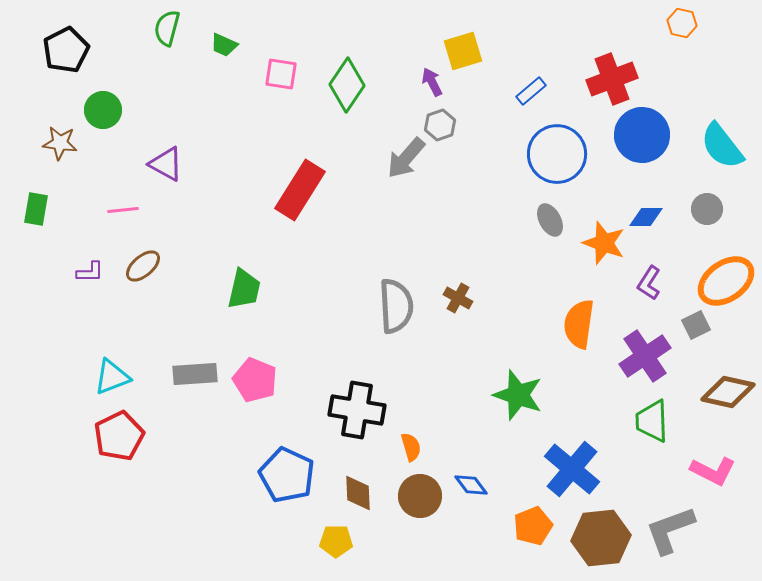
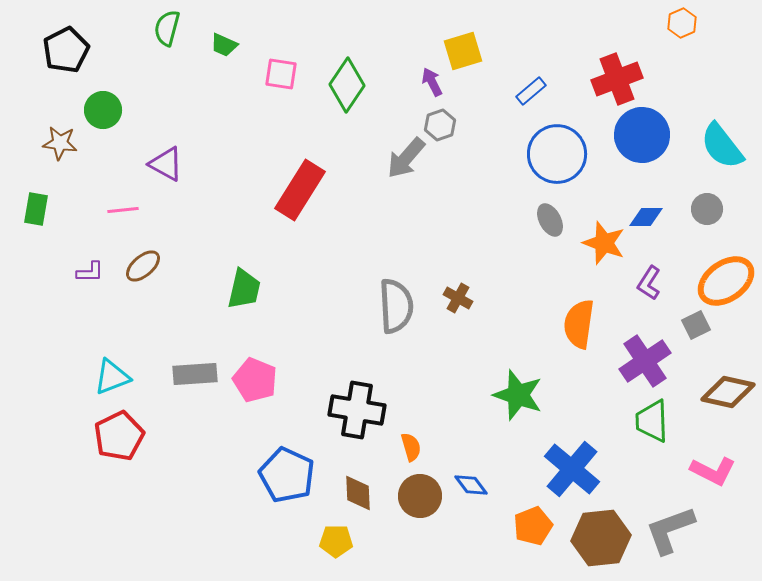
orange hexagon at (682, 23): rotated 24 degrees clockwise
red cross at (612, 79): moved 5 px right
purple cross at (645, 356): moved 5 px down
